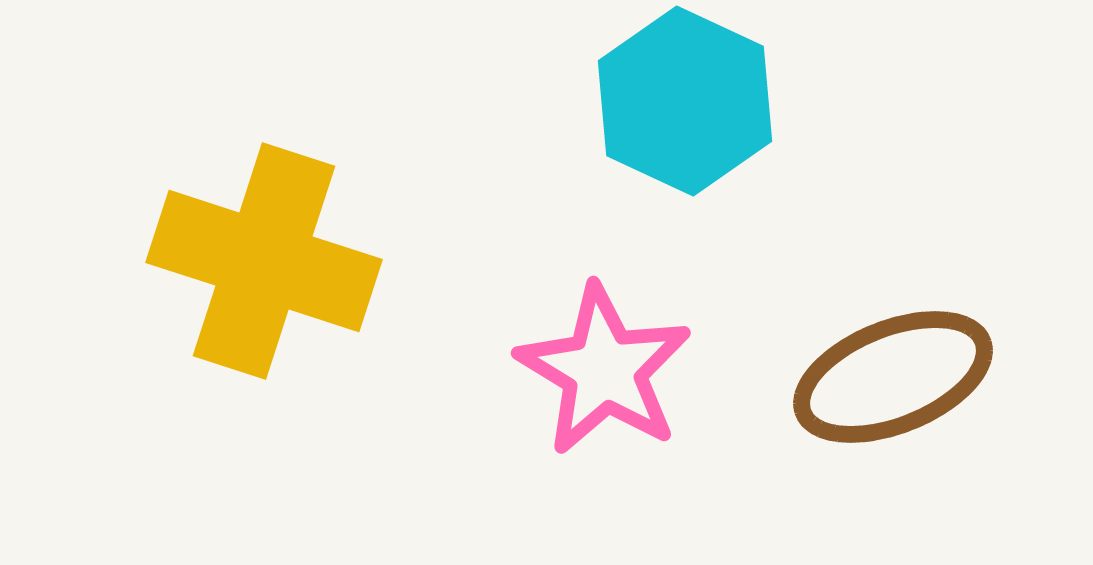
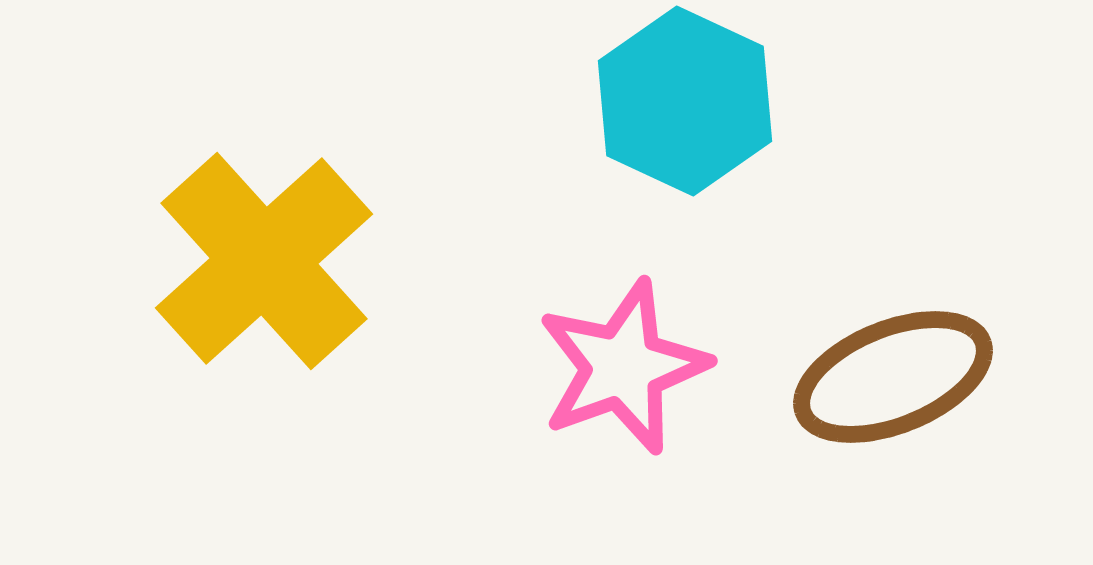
yellow cross: rotated 30 degrees clockwise
pink star: moved 19 px right, 3 px up; rotated 21 degrees clockwise
